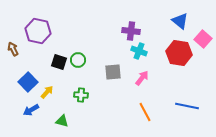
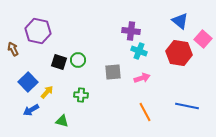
pink arrow: rotated 35 degrees clockwise
